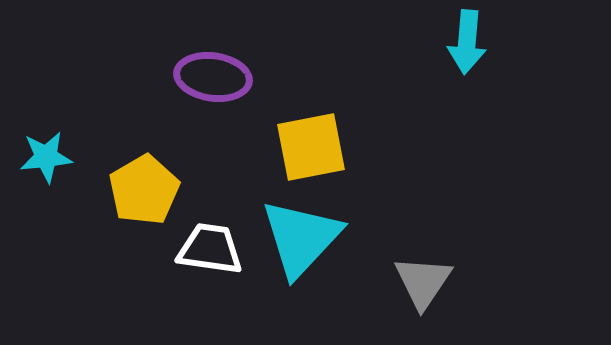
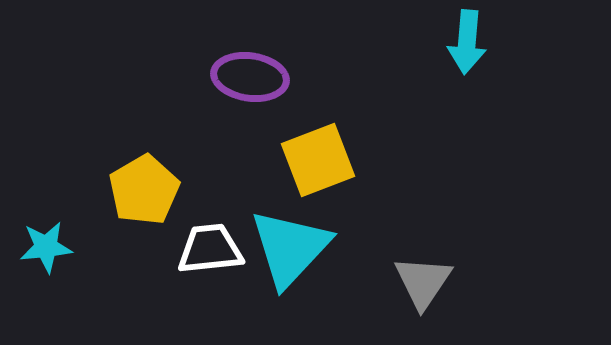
purple ellipse: moved 37 px right
yellow square: moved 7 px right, 13 px down; rotated 10 degrees counterclockwise
cyan star: moved 90 px down
cyan triangle: moved 11 px left, 10 px down
white trapezoid: rotated 14 degrees counterclockwise
